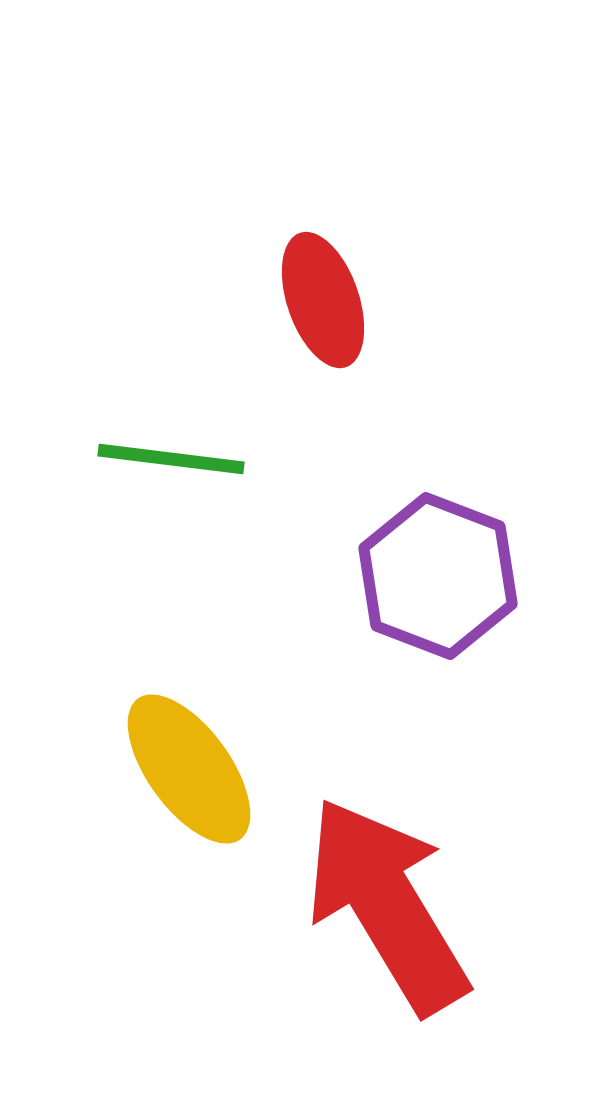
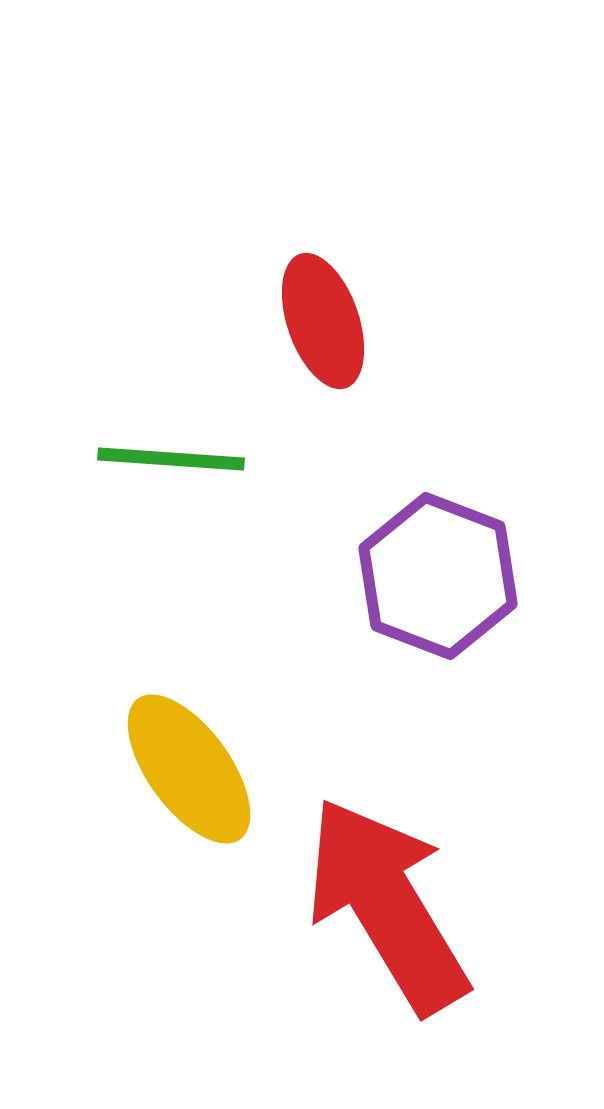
red ellipse: moved 21 px down
green line: rotated 3 degrees counterclockwise
